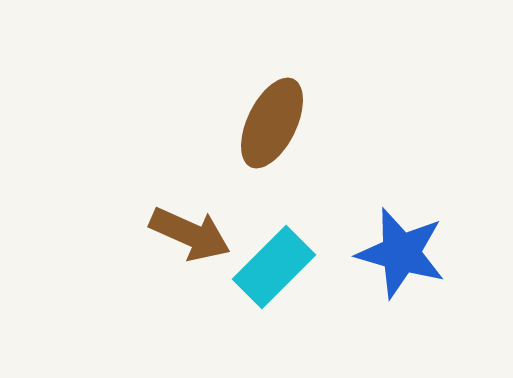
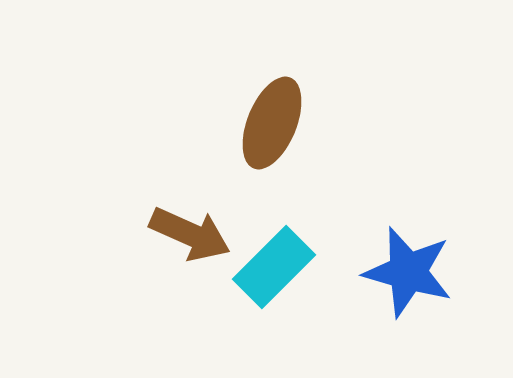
brown ellipse: rotated 4 degrees counterclockwise
blue star: moved 7 px right, 19 px down
